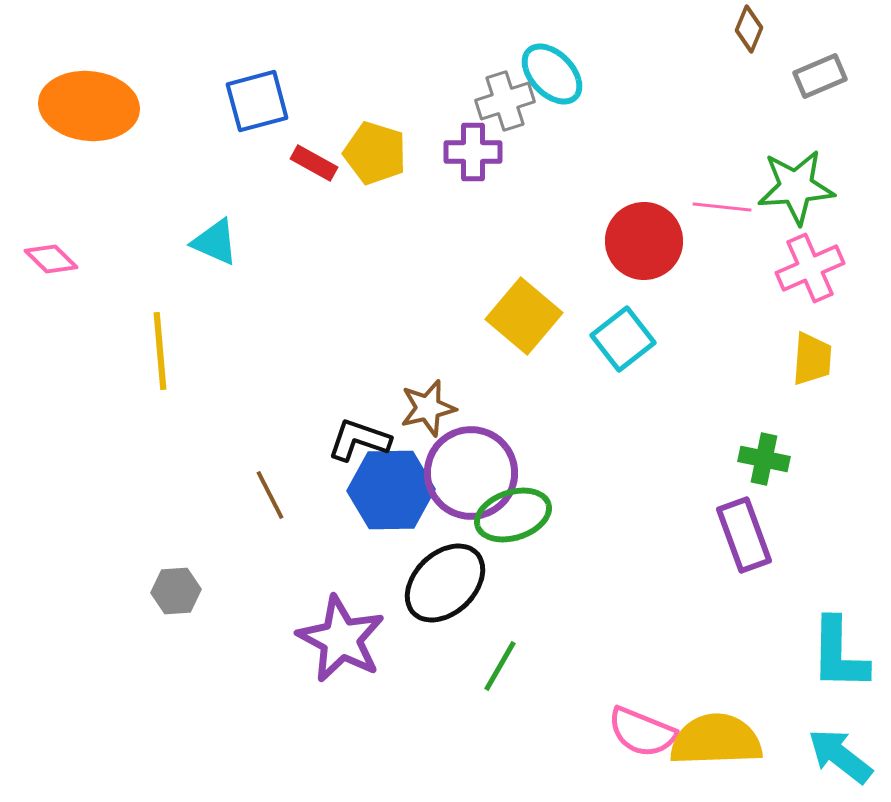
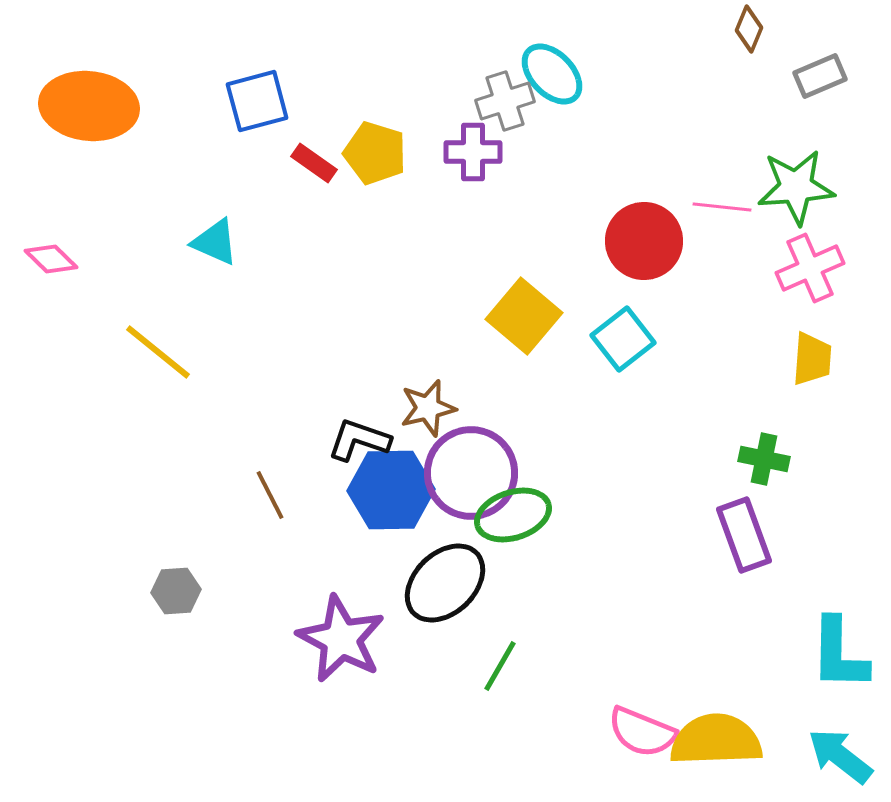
red rectangle: rotated 6 degrees clockwise
yellow line: moved 2 px left, 1 px down; rotated 46 degrees counterclockwise
